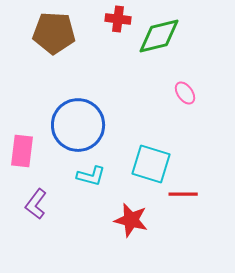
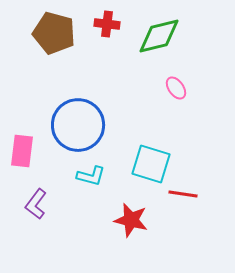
red cross: moved 11 px left, 5 px down
brown pentagon: rotated 12 degrees clockwise
pink ellipse: moved 9 px left, 5 px up
red line: rotated 8 degrees clockwise
